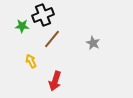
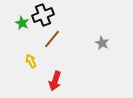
green star: moved 3 px up; rotated 24 degrees clockwise
gray star: moved 9 px right
